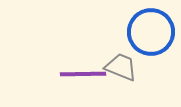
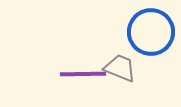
gray trapezoid: moved 1 px left, 1 px down
